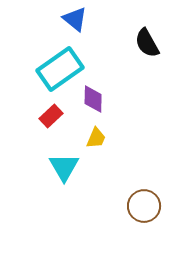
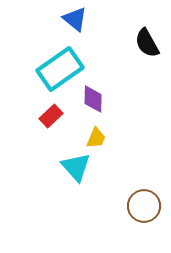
cyan triangle: moved 12 px right; rotated 12 degrees counterclockwise
